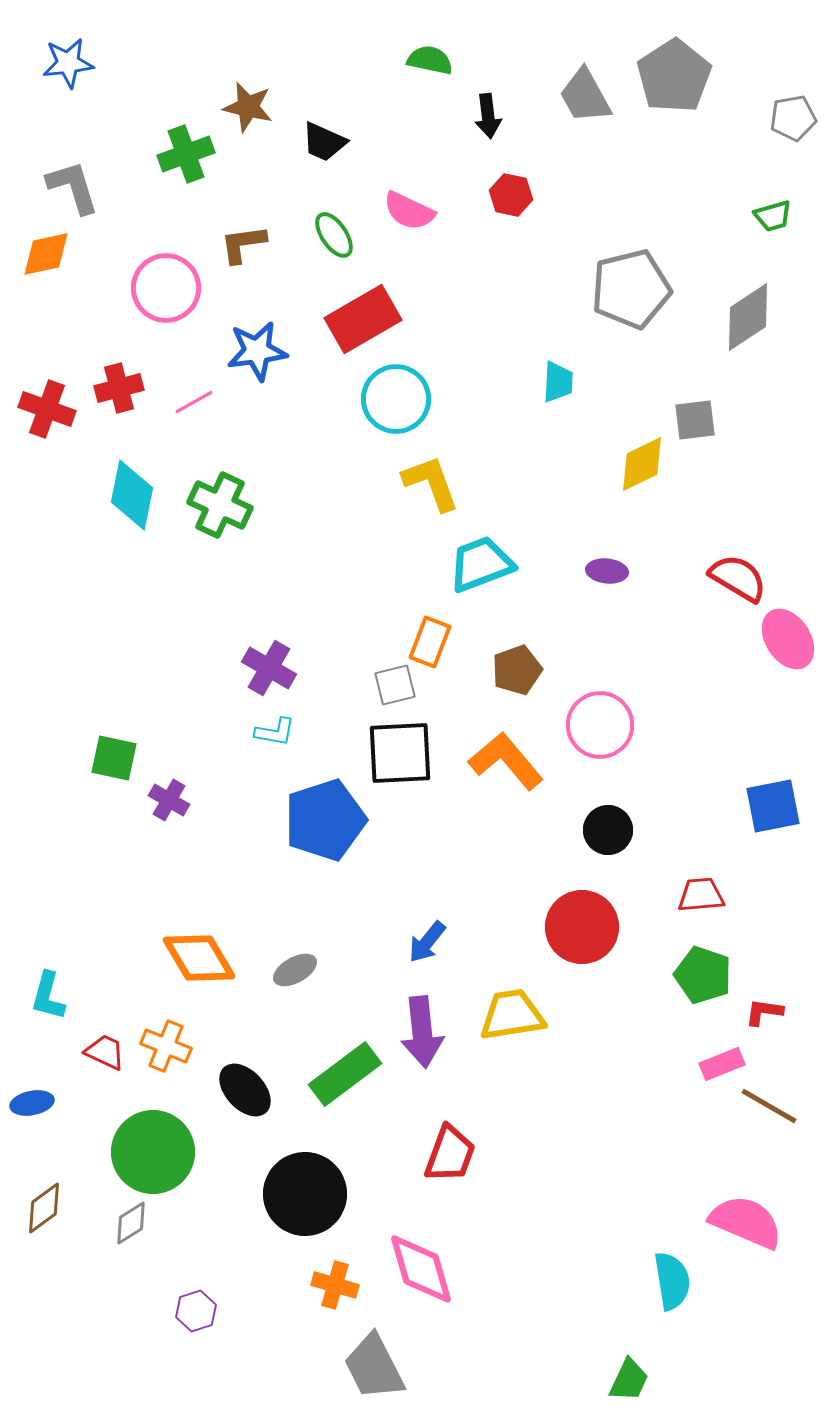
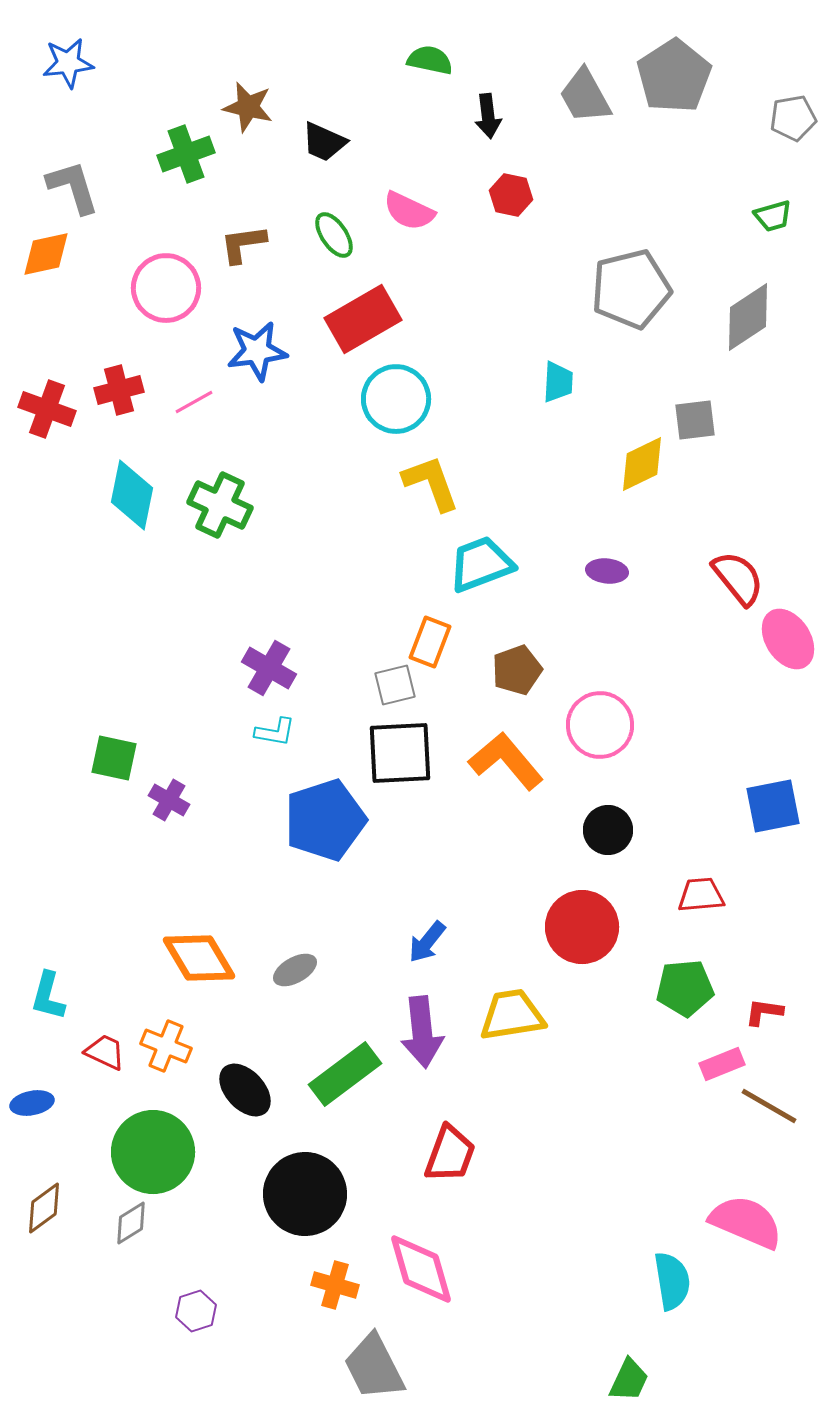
red cross at (119, 388): moved 2 px down
red semicircle at (738, 578): rotated 20 degrees clockwise
green pentagon at (703, 975): moved 18 px left, 13 px down; rotated 24 degrees counterclockwise
